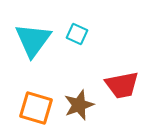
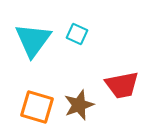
orange square: moved 1 px right, 1 px up
